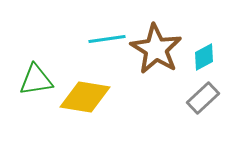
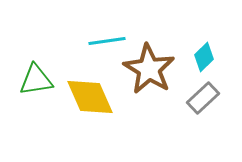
cyan line: moved 2 px down
brown star: moved 7 px left, 20 px down
cyan diamond: rotated 16 degrees counterclockwise
yellow diamond: moved 5 px right; rotated 57 degrees clockwise
